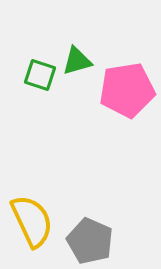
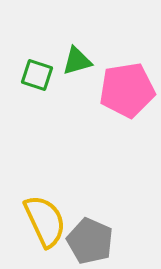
green square: moved 3 px left
yellow semicircle: moved 13 px right
